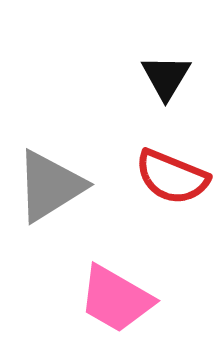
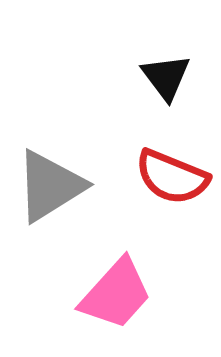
black triangle: rotated 8 degrees counterclockwise
pink trapezoid: moved 5 px up; rotated 78 degrees counterclockwise
